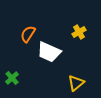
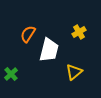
white trapezoid: moved 2 px up; rotated 100 degrees counterclockwise
green cross: moved 1 px left, 4 px up
yellow triangle: moved 2 px left, 11 px up
